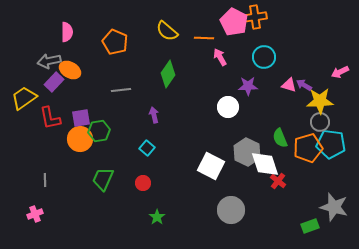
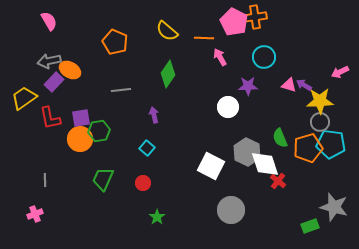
pink semicircle at (67, 32): moved 18 px left, 11 px up; rotated 30 degrees counterclockwise
